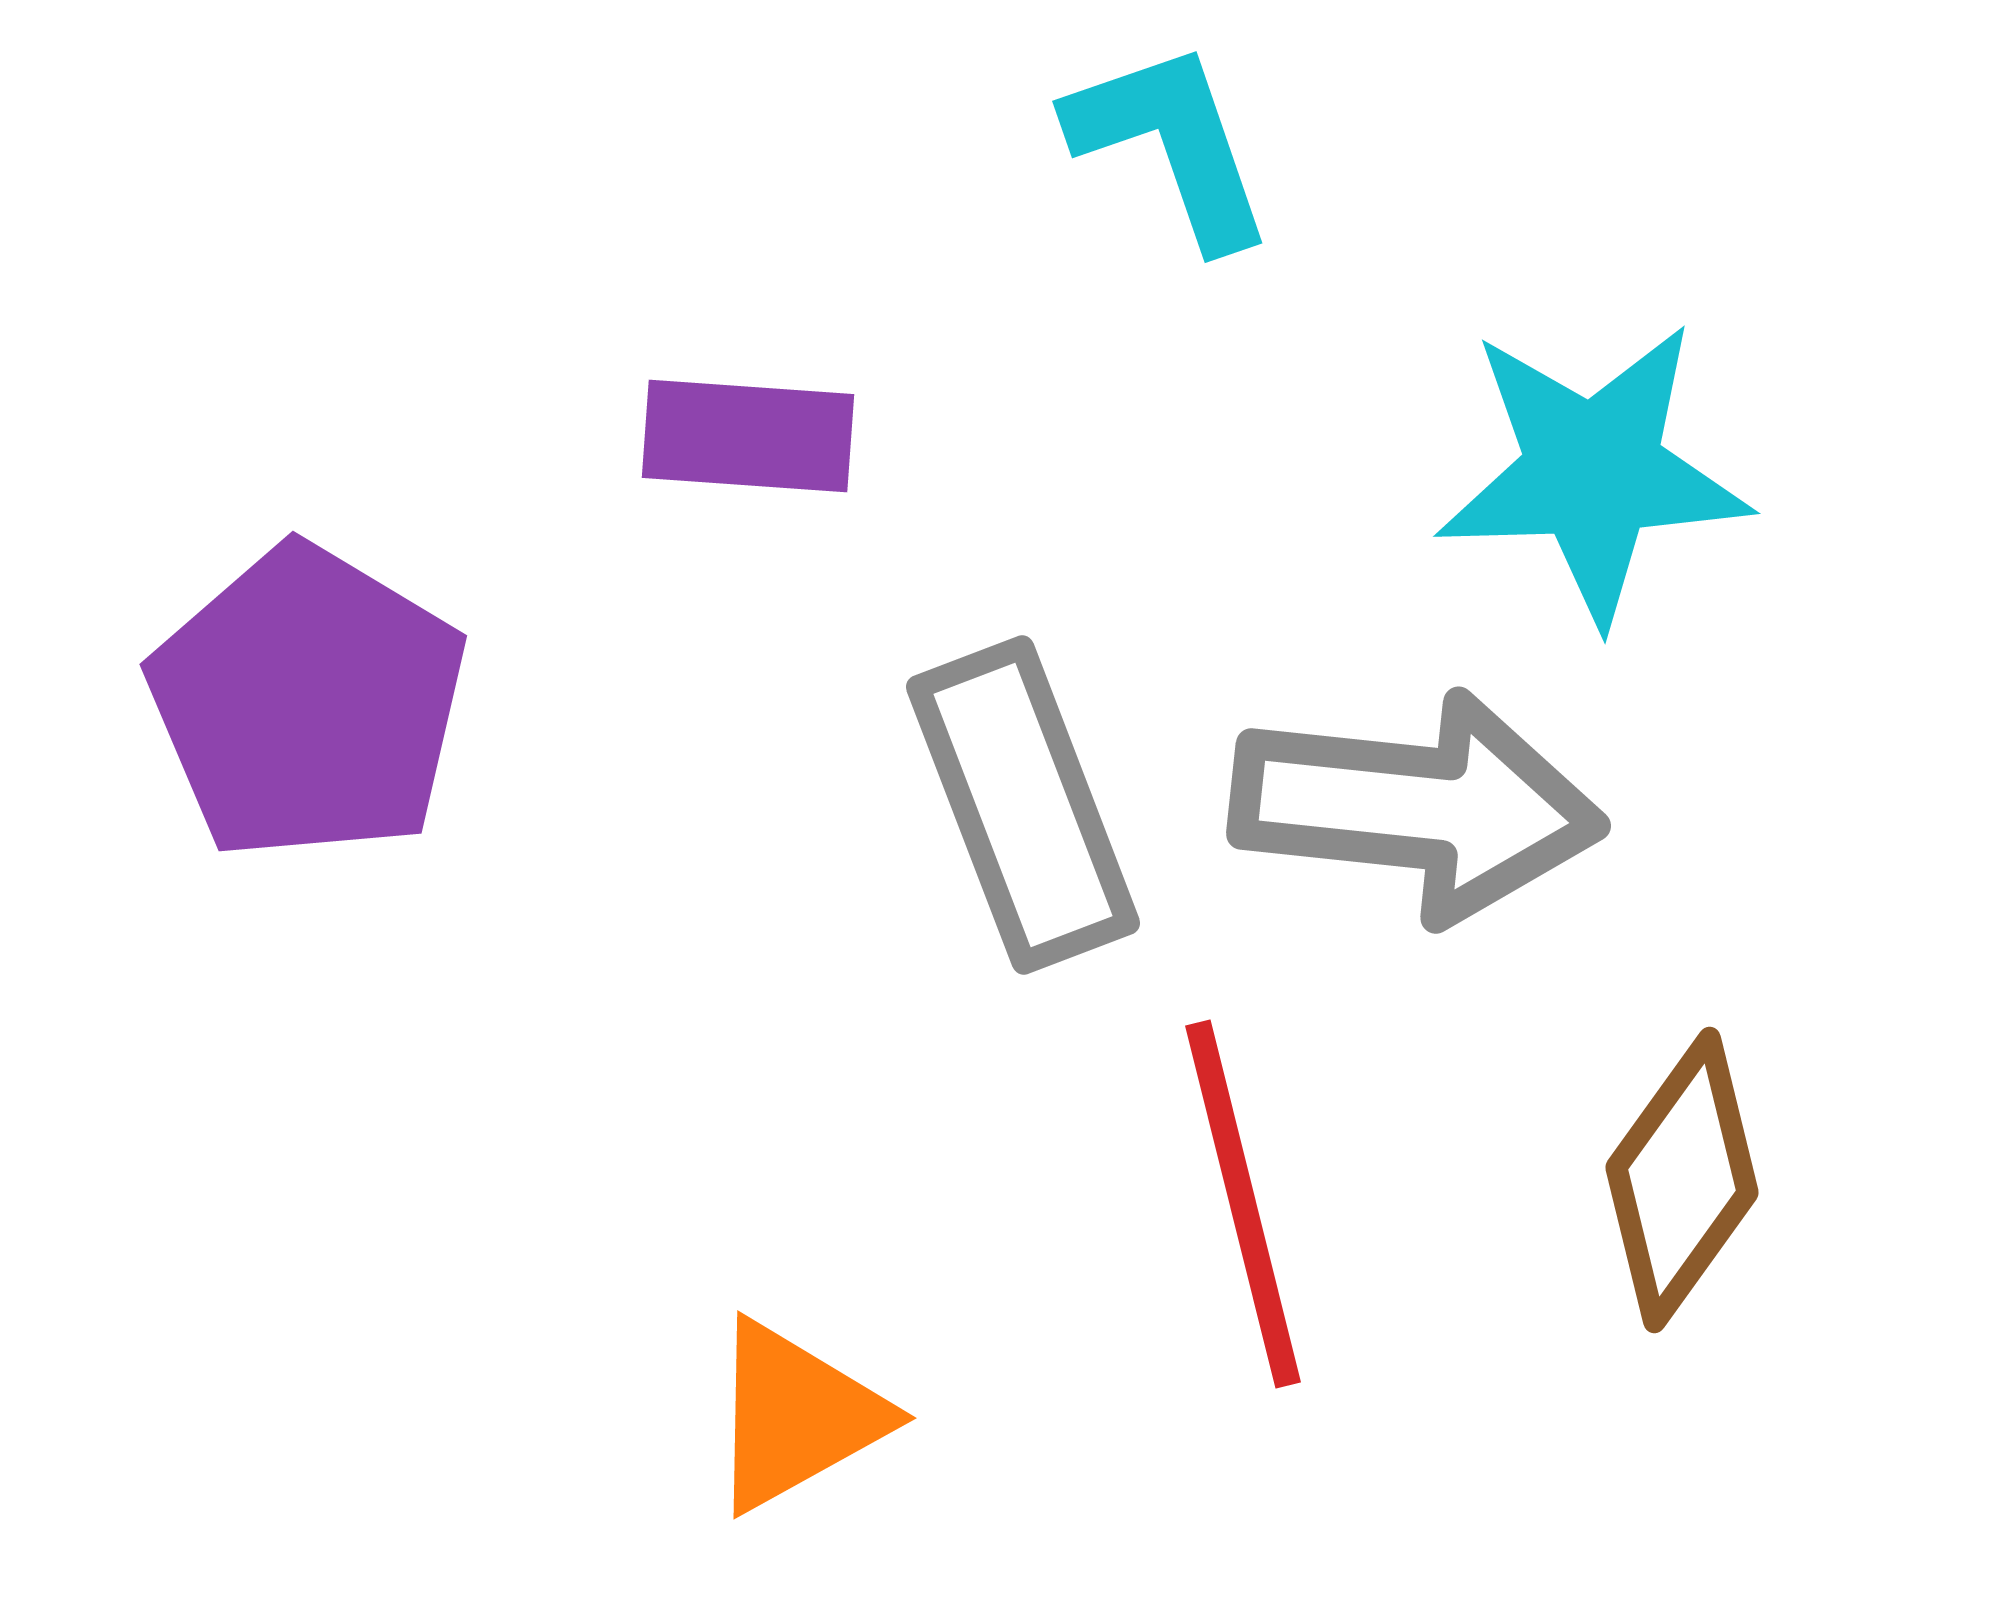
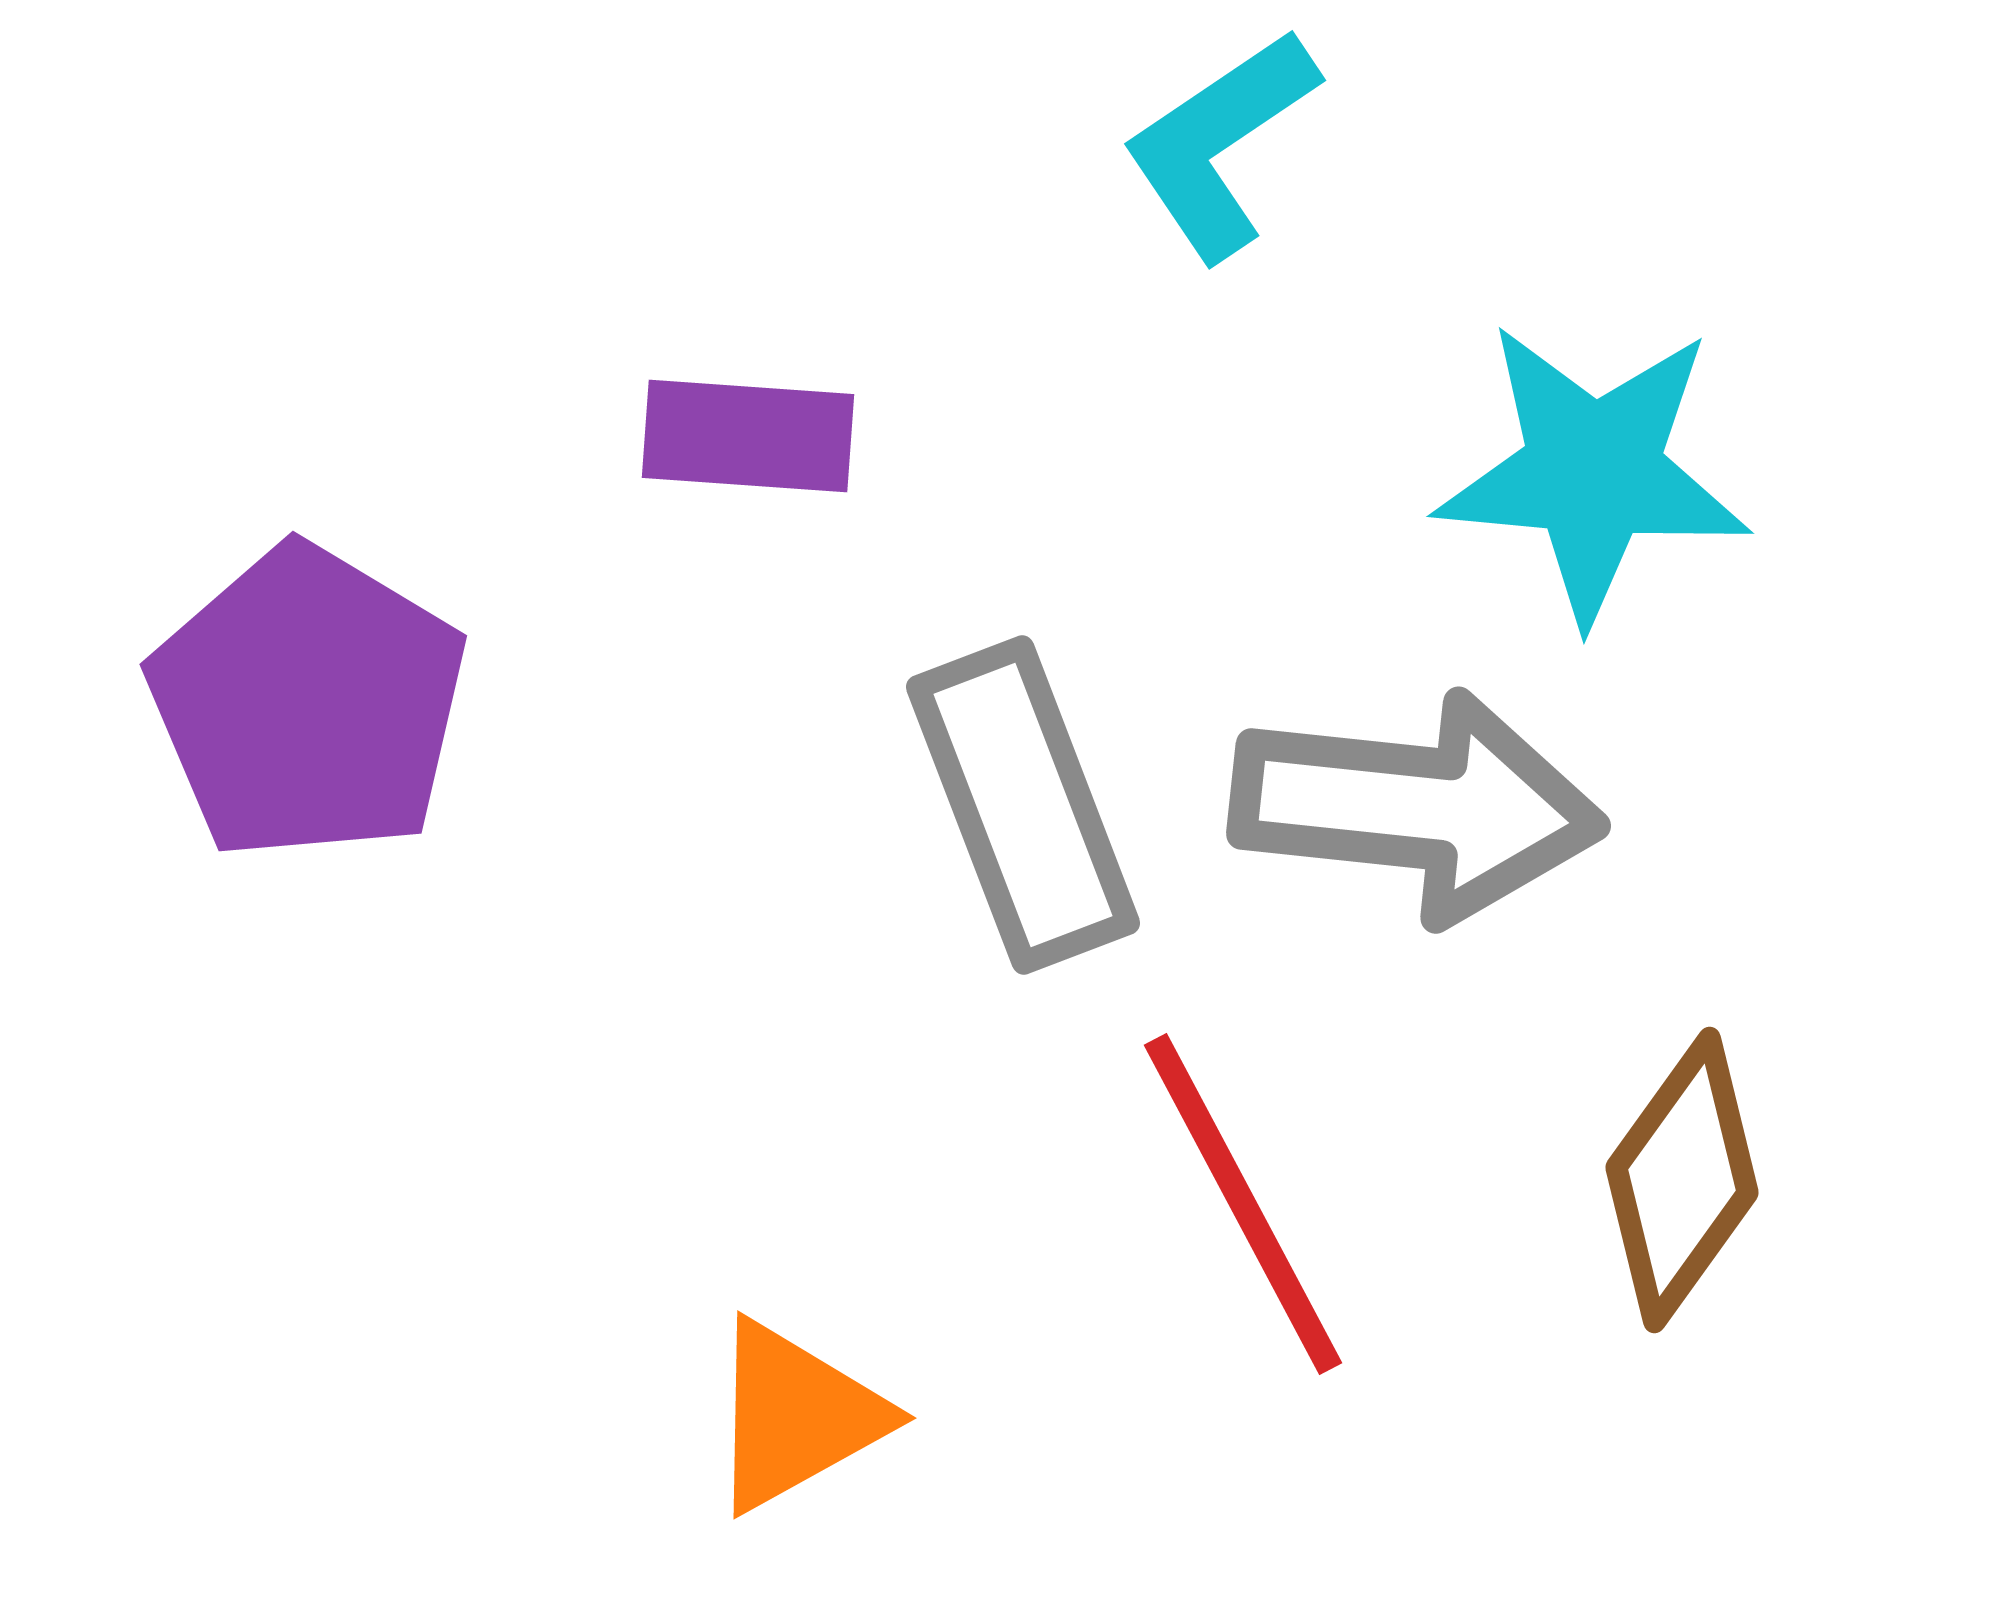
cyan L-shape: moved 49 px right; rotated 105 degrees counterclockwise
cyan star: rotated 7 degrees clockwise
red line: rotated 14 degrees counterclockwise
